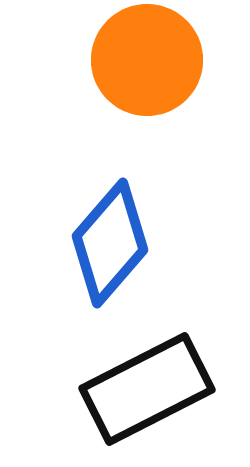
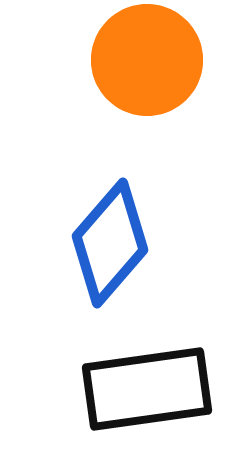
black rectangle: rotated 19 degrees clockwise
